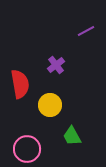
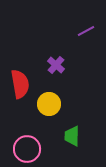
purple cross: rotated 12 degrees counterclockwise
yellow circle: moved 1 px left, 1 px up
green trapezoid: rotated 30 degrees clockwise
